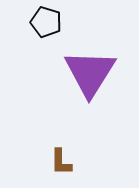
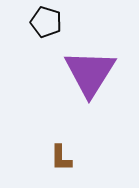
brown L-shape: moved 4 px up
